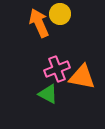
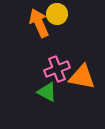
yellow circle: moved 3 px left
green triangle: moved 1 px left, 2 px up
